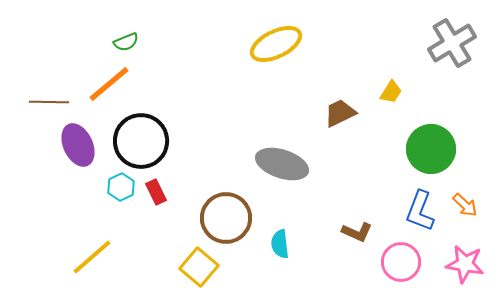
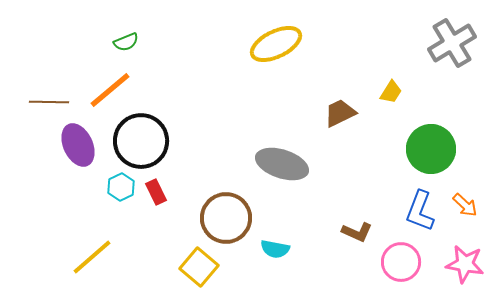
orange line: moved 1 px right, 6 px down
cyan semicircle: moved 5 px left, 5 px down; rotated 72 degrees counterclockwise
